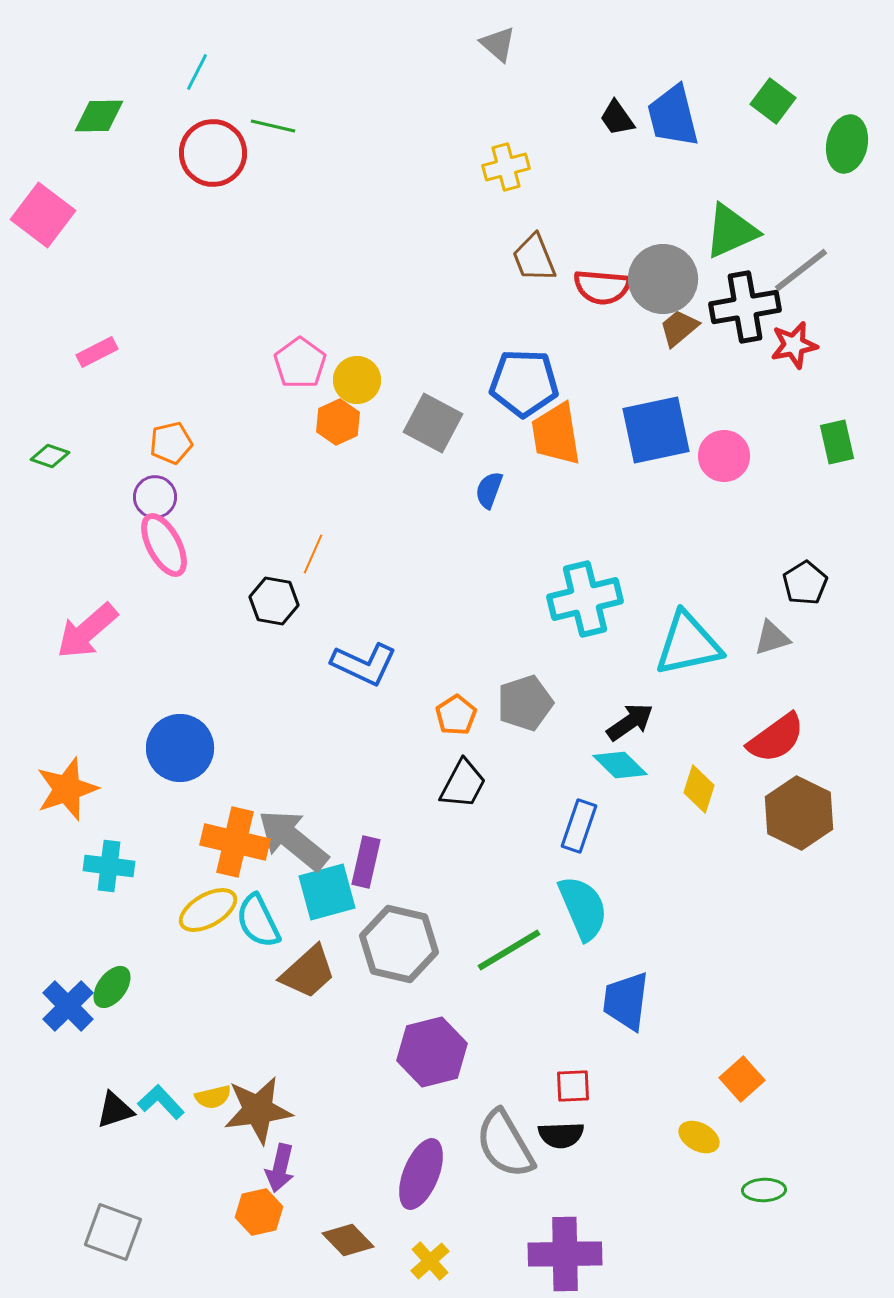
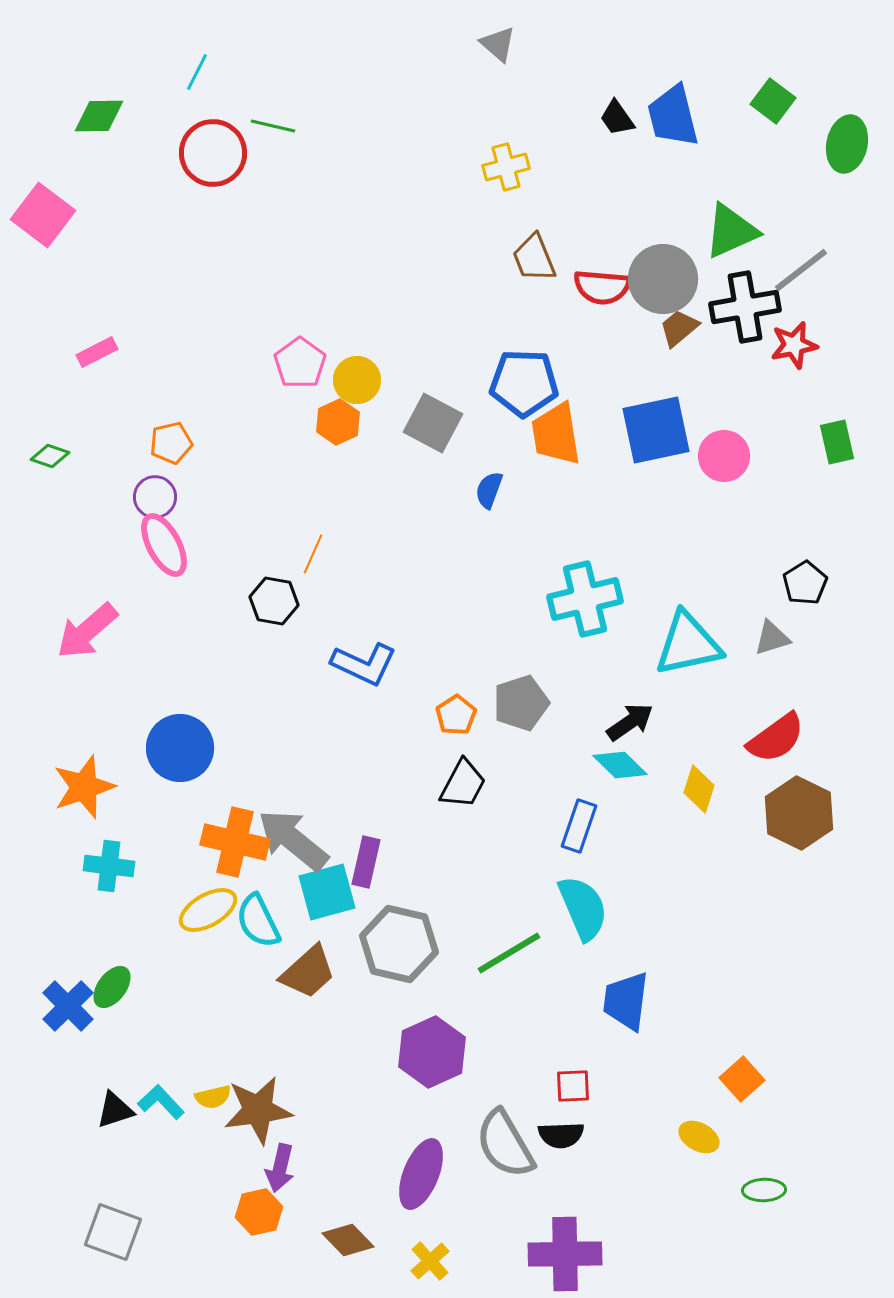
gray pentagon at (525, 703): moved 4 px left
orange star at (67, 789): moved 17 px right, 2 px up
green line at (509, 950): moved 3 px down
purple hexagon at (432, 1052): rotated 10 degrees counterclockwise
